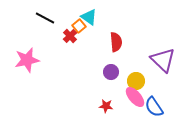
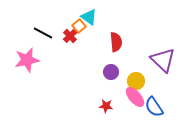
black line: moved 2 px left, 15 px down
